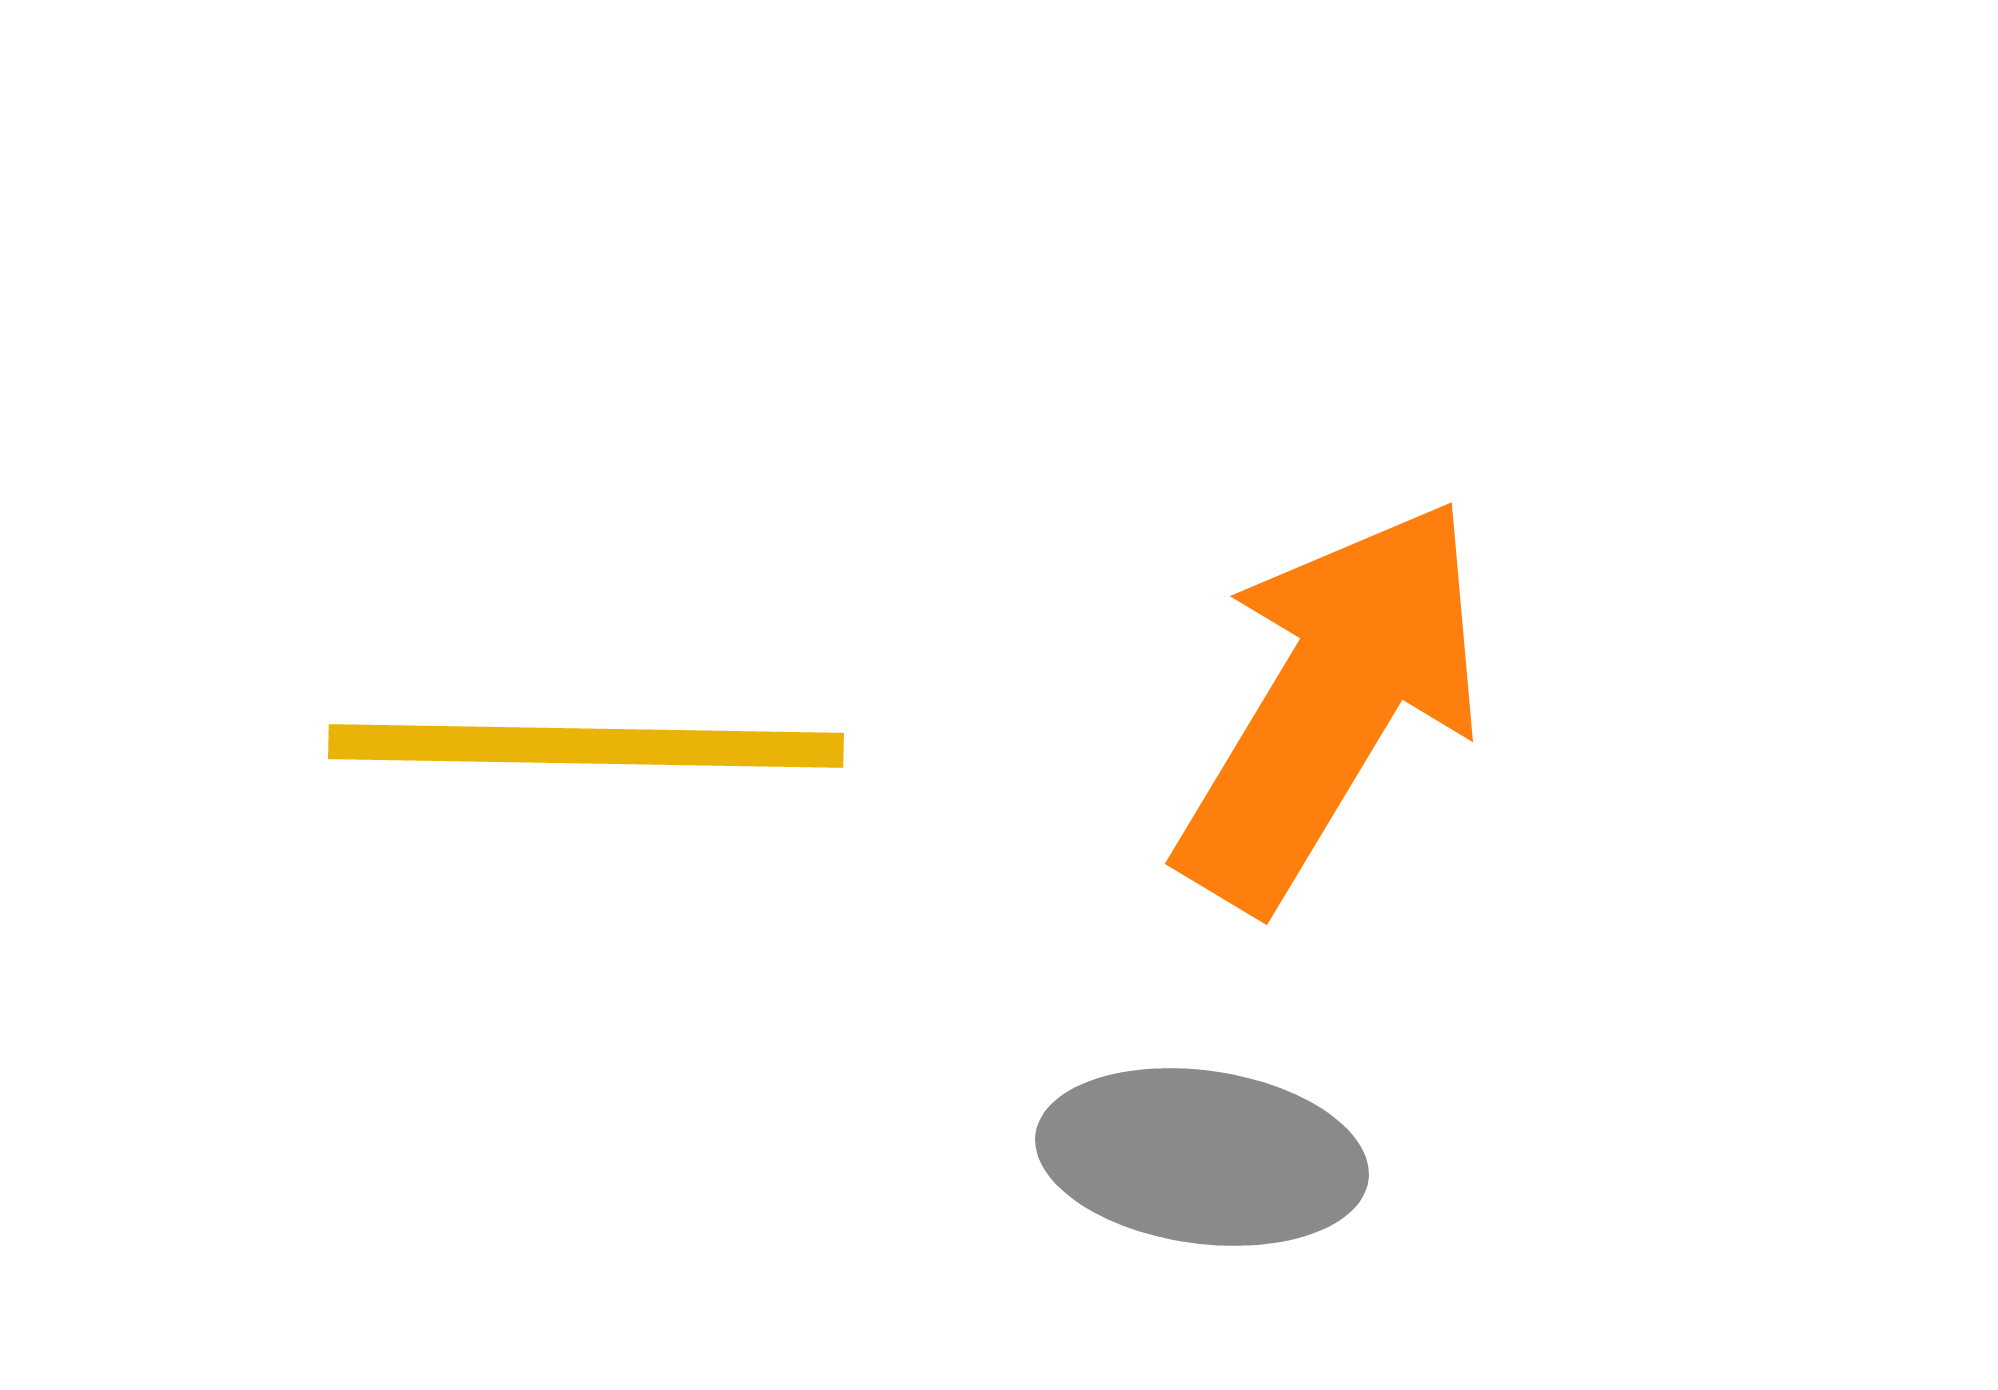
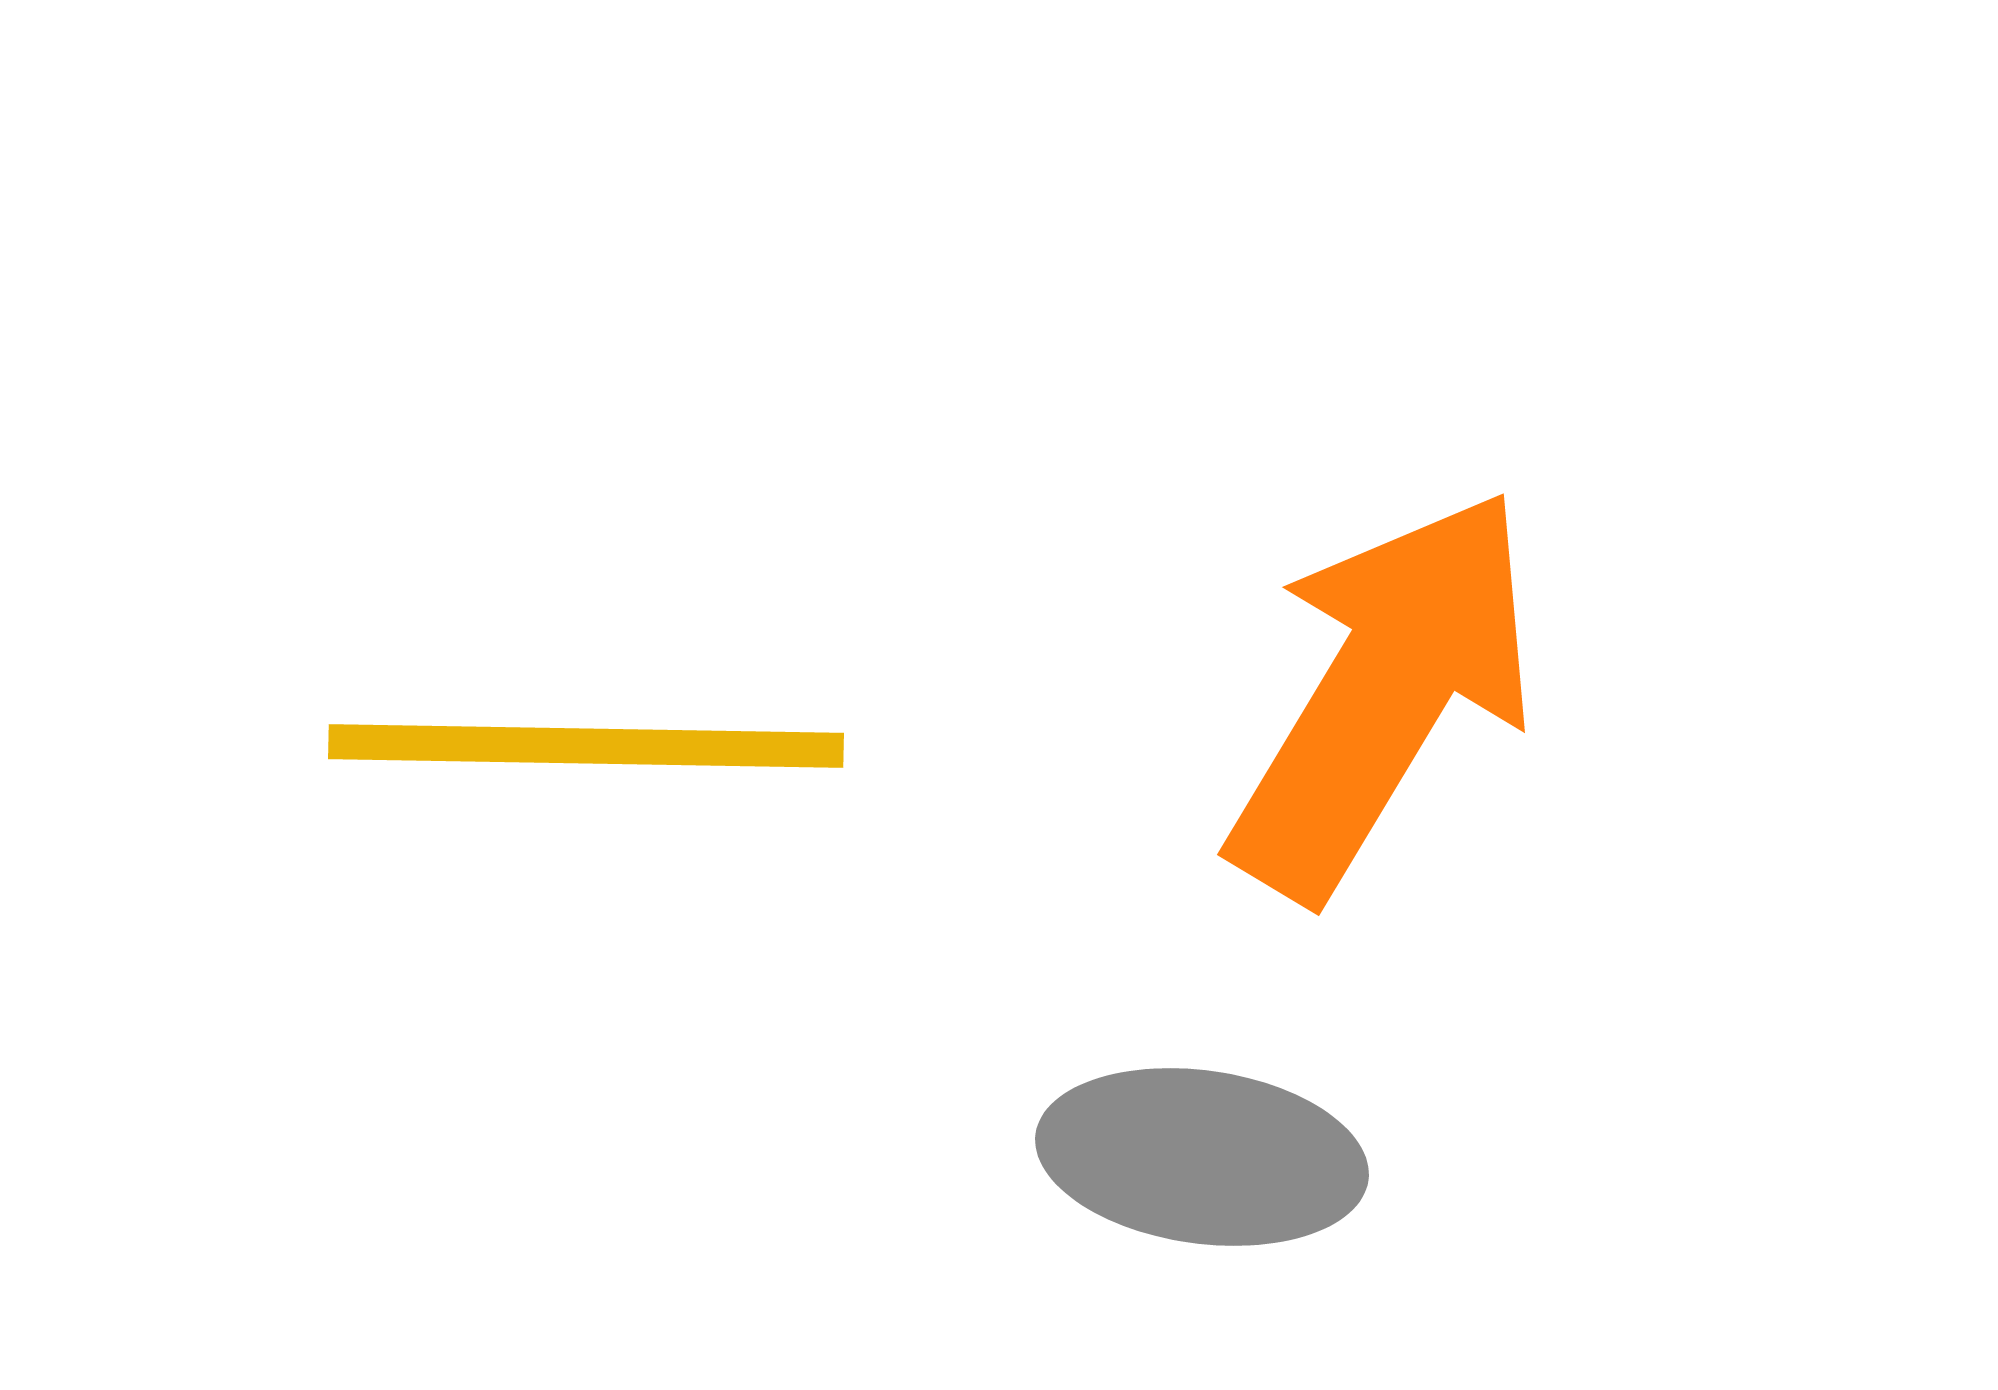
orange arrow: moved 52 px right, 9 px up
